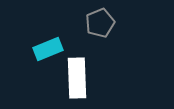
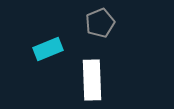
white rectangle: moved 15 px right, 2 px down
